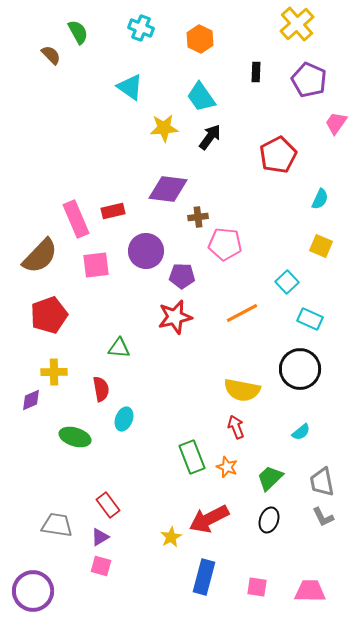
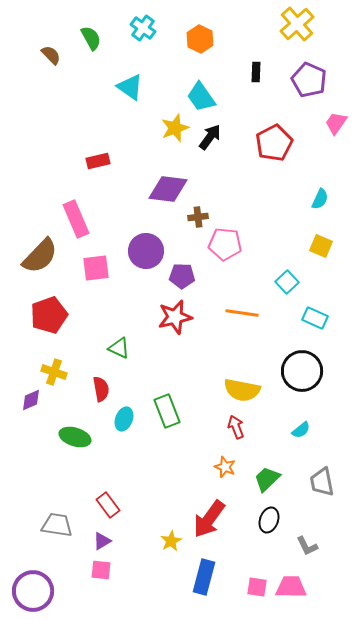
cyan cross at (141, 28): moved 2 px right; rotated 15 degrees clockwise
green semicircle at (78, 32): moved 13 px right, 6 px down
yellow star at (164, 128): moved 11 px right; rotated 16 degrees counterclockwise
red pentagon at (278, 155): moved 4 px left, 12 px up
red rectangle at (113, 211): moved 15 px left, 50 px up
pink square at (96, 265): moved 3 px down
orange line at (242, 313): rotated 36 degrees clockwise
cyan rectangle at (310, 319): moved 5 px right, 1 px up
green triangle at (119, 348): rotated 20 degrees clockwise
black circle at (300, 369): moved 2 px right, 2 px down
yellow cross at (54, 372): rotated 20 degrees clockwise
cyan semicircle at (301, 432): moved 2 px up
green rectangle at (192, 457): moved 25 px left, 46 px up
orange star at (227, 467): moved 2 px left
green trapezoid at (270, 478): moved 3 px left, 1 px down
gray L-shape at (323, 517): moved 16 px left, 29 px down
red arrow at (209, 519): rotated 27 degrees counterclockwise
purple triangle at (100, 537): moved 2 px right, 4 px down
yellow star at (171, 537): moved 4 px down
pink square at (101, 566): moved 4 px down; rotated 10 degrees counterclockwise
pink trapezoid at (310, 591): moved 19 px left, 4 px up
